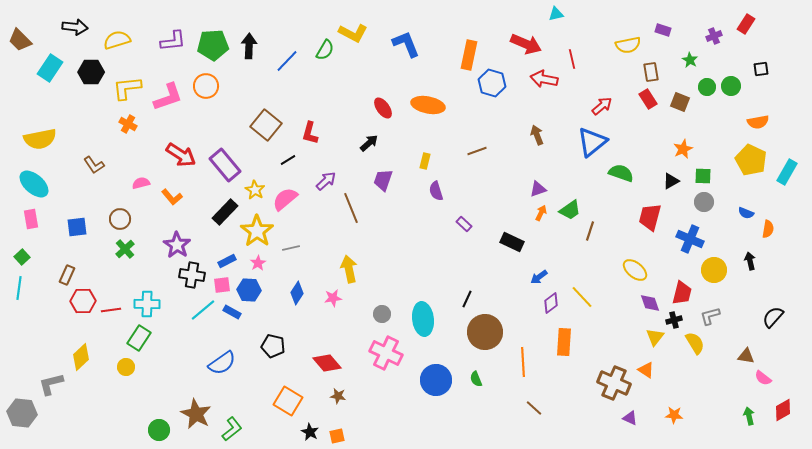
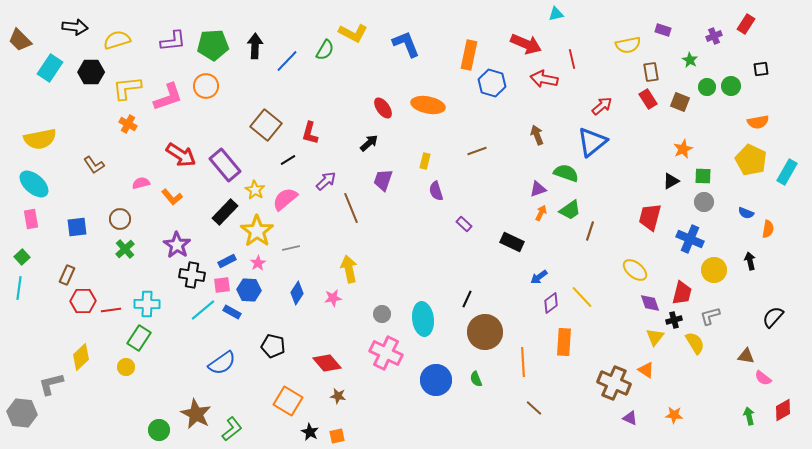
black arrow at (249, 46): moved 6 px right
green semicircle at (621, 173): moved 55 px left
